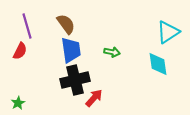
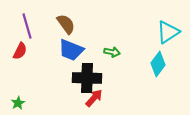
blue trapezoid: rotated 120 degrees clockwise
cyan diamond: rotated 45 degrees clockwise
black cross: moved 12 px right, 2 px up; rotated 16 degrees clockwise
